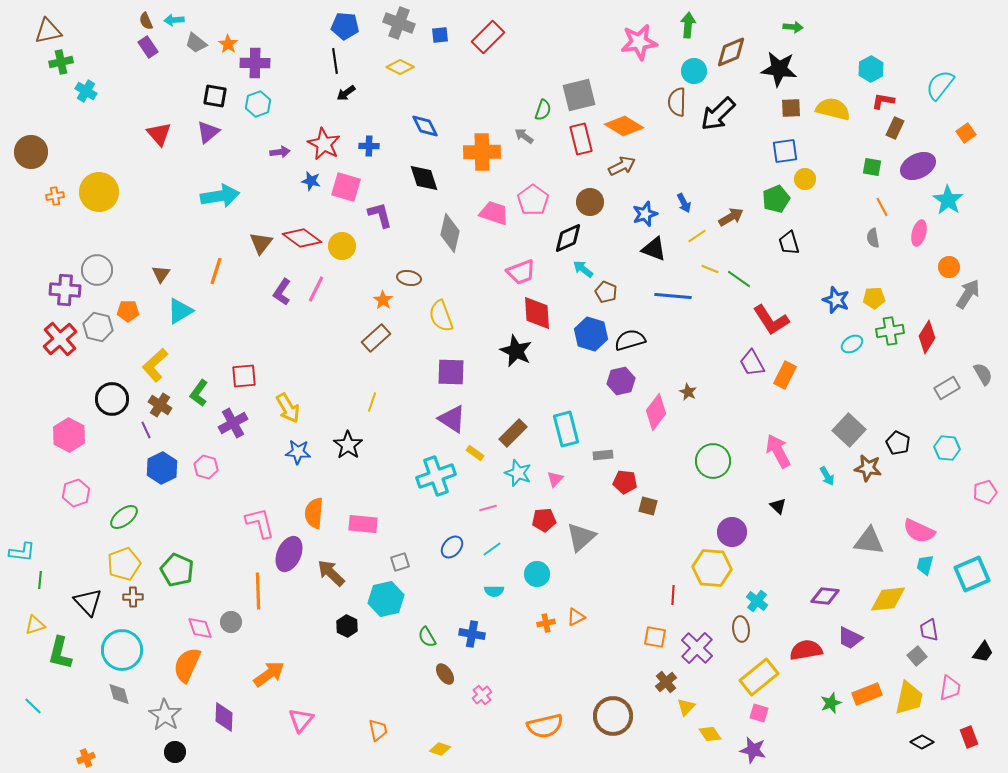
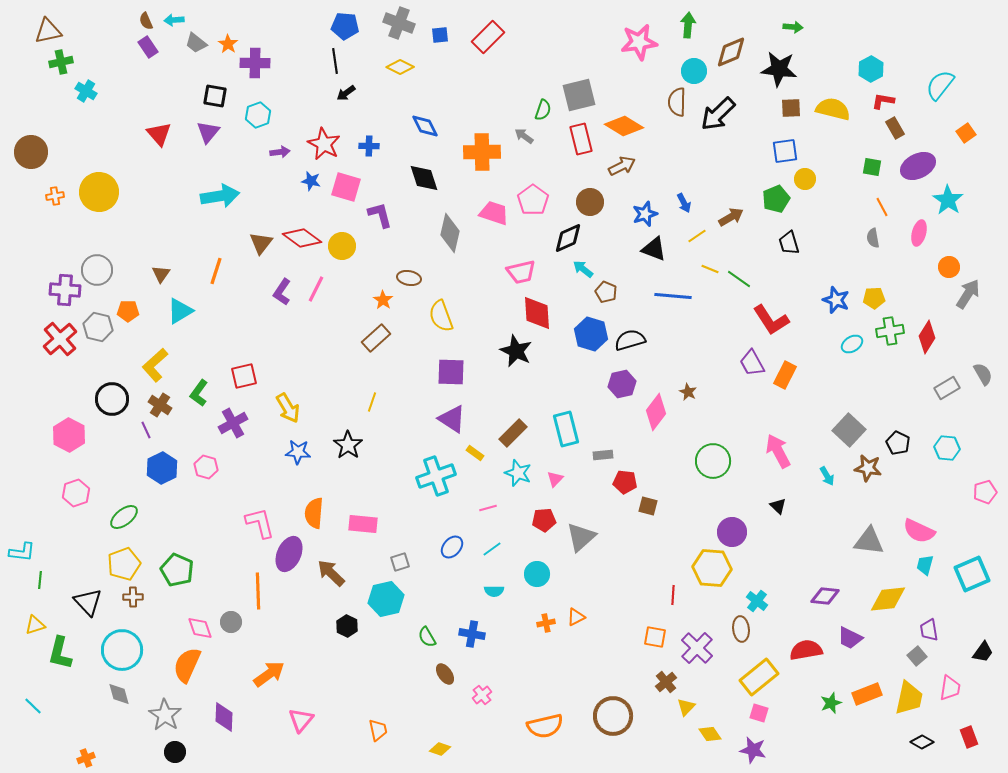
cyan hexagon at (258, 104): moved 11 px down
brown rectangle at (895, 128): rotated 55 degrees counterclockwise
purple triangle at (208, 132): rotated 10 degrees counterclockwise
pink trapezoid at (521, 272): rotated 8 degrees clockwise
red square at (244, 376): rotated 8 degrees counterclockwise
purple hexagon at (621, 381): moved 1 px right, 3 px down
